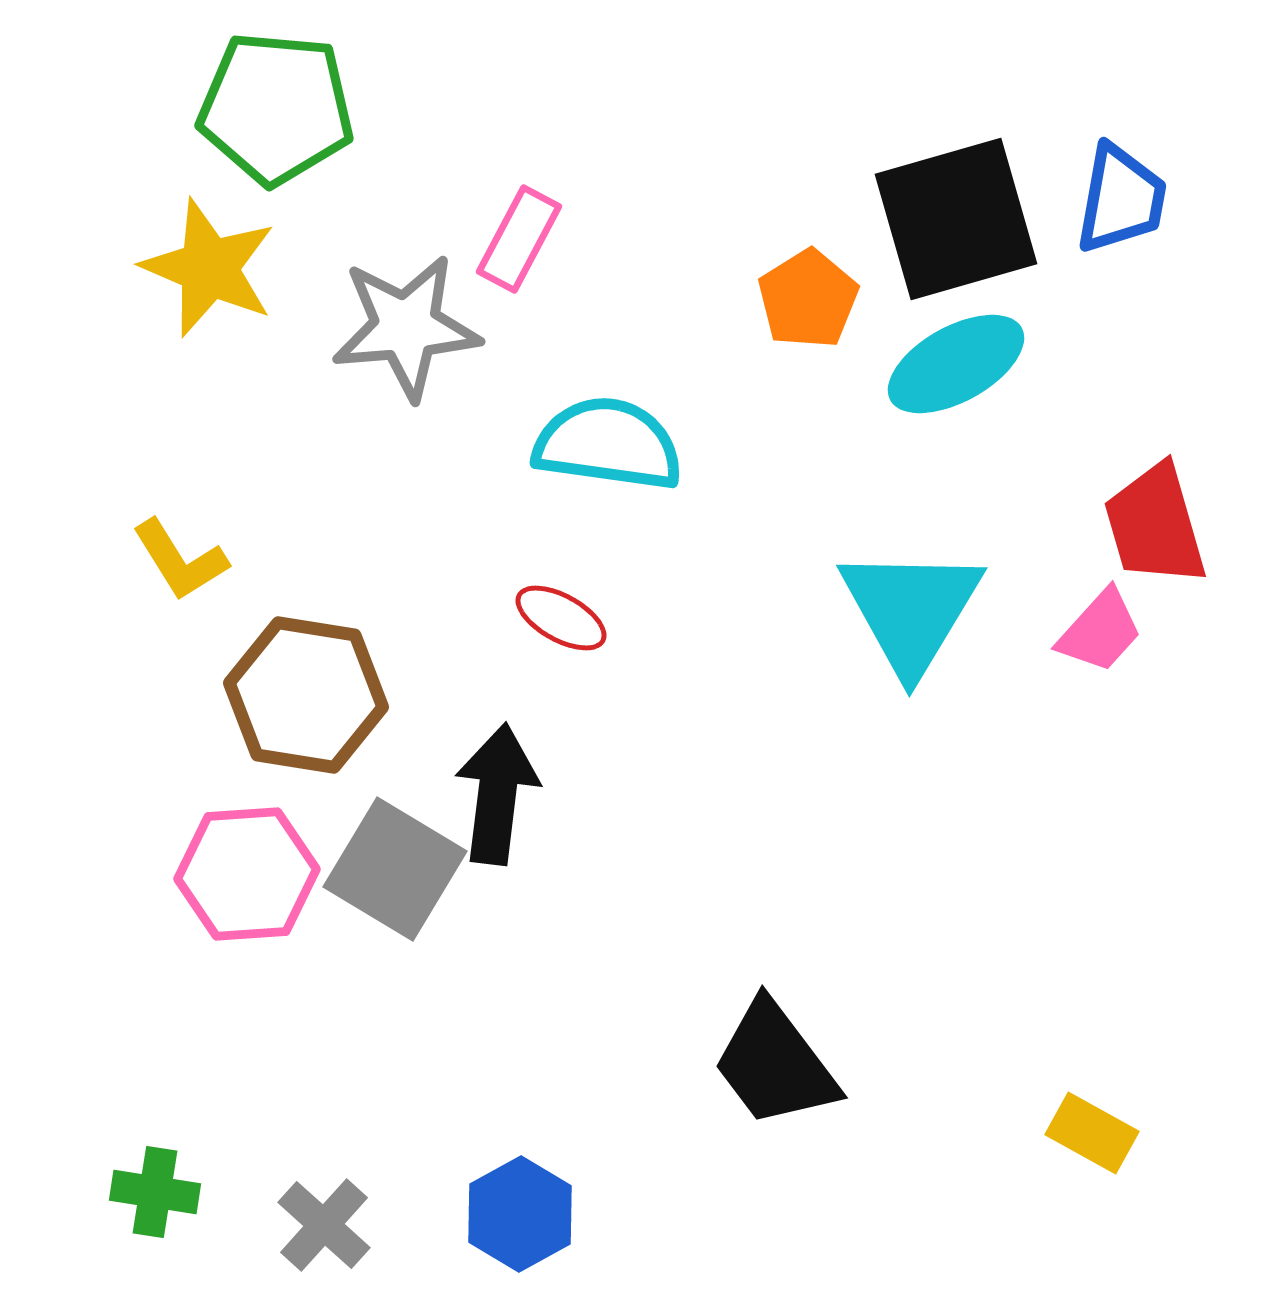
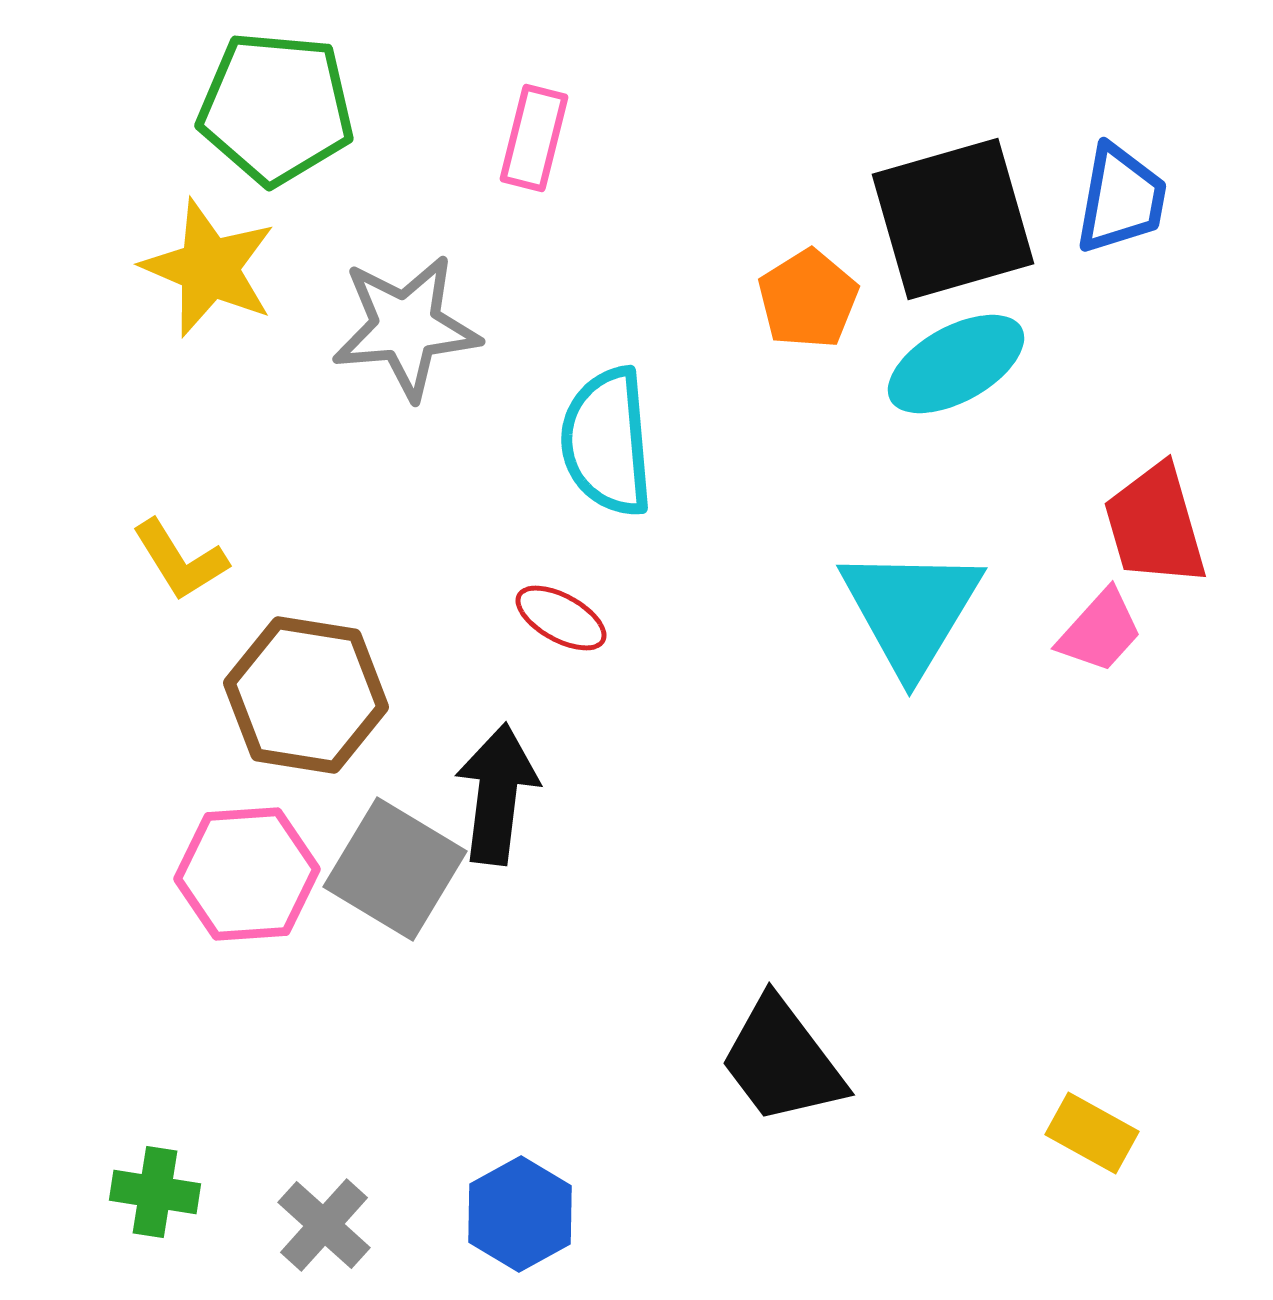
black square: moved 3 px left
pink rectangle: moved 15 px right, 101 px up; rotated 14 degrees counterclockwise
cyan semicircle: moved 1 px left, 2 px up; rotated 103 degrees counterclockwise
black trapezoid: moved 7 px right, 3 px up
